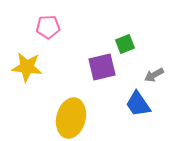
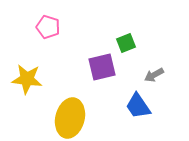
pink pentagon: rotated 20 degrees clockwise
green square: moved 1 px right, 1 px up
yellow star: moved 12 px down
blue trapezoid: moved 2 px down
yellow ellipse: moved 1 px left
